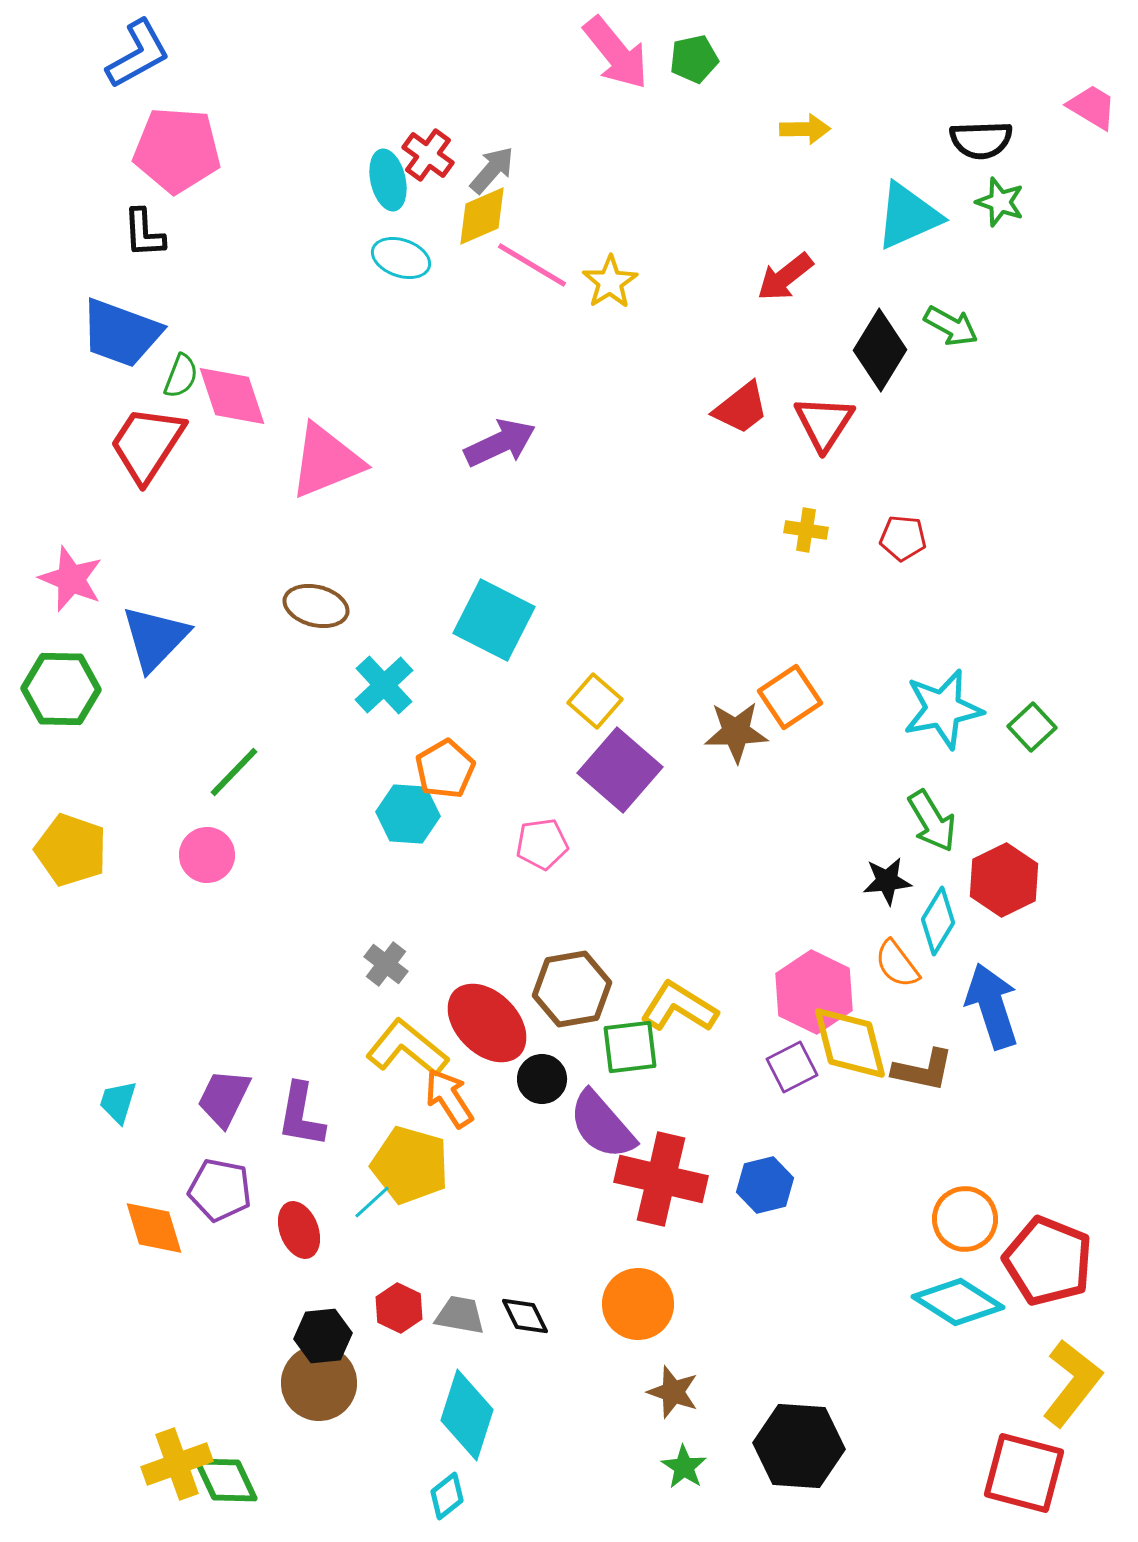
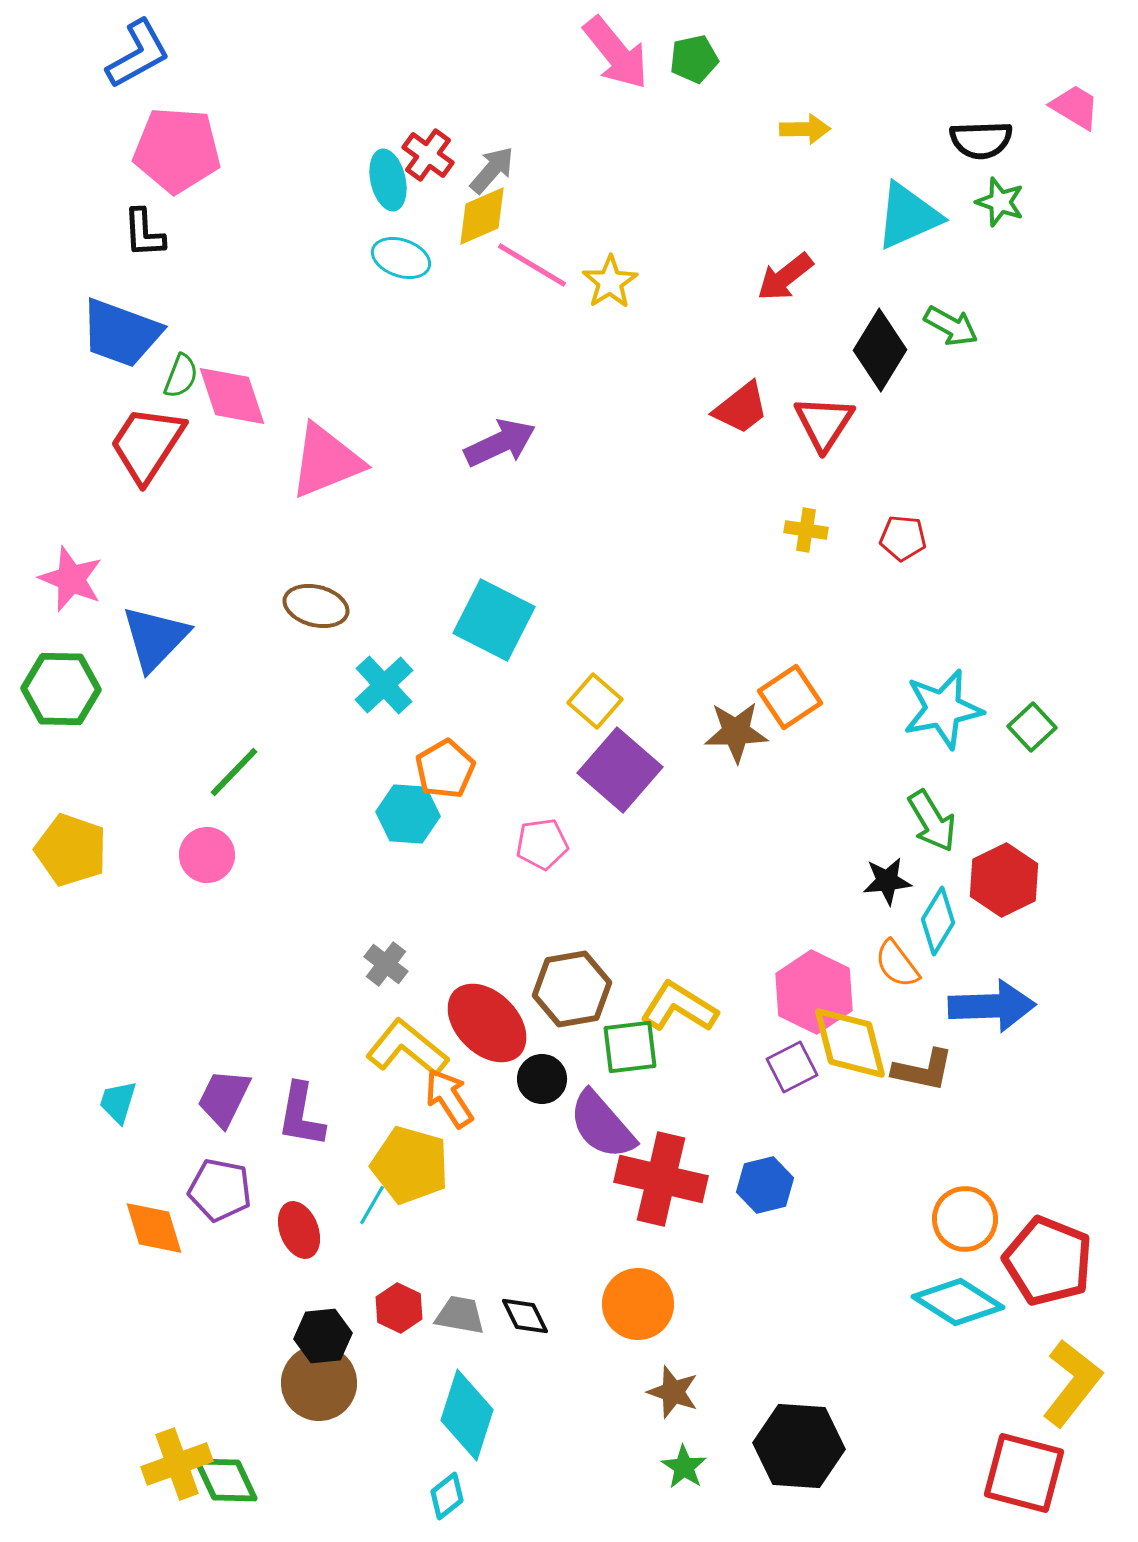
pink trapezoid at (1092, 107): moved 17 px left
blue arrow at (992, 1006): rotated 106 degrees clockwise
cyan line at (372, 1202): moved 3 px down; rotated 18 degrees counterclockwise
